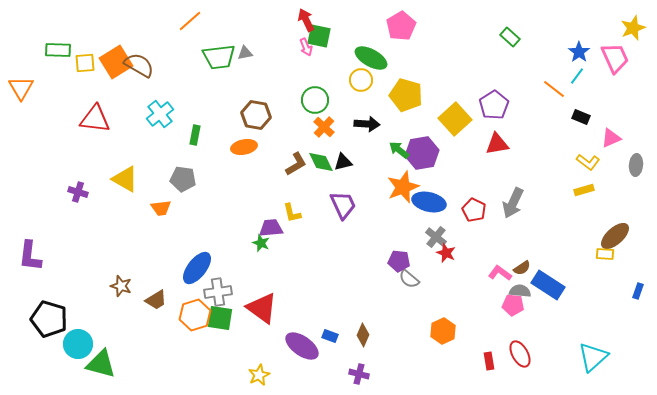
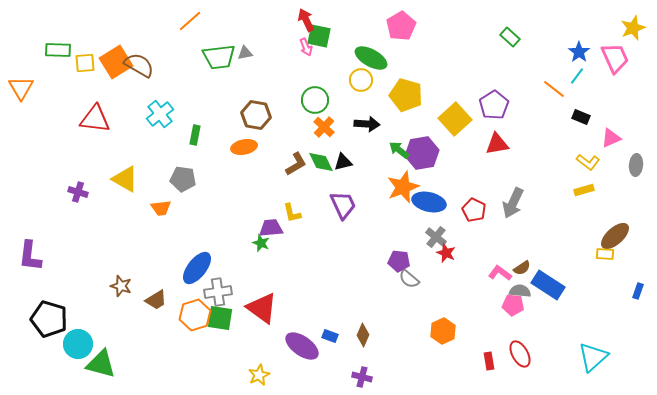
purple cross at (359, 374): moved 3 px right, 3 px down
